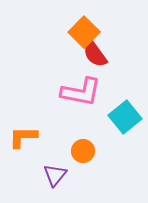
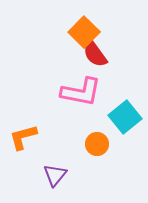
orange L-shape: rotated 16 degrees counterclockwise
orange circle: moved 14 px right, 7 px up
